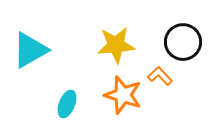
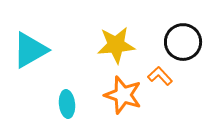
cyan ellipse: rotated 28 degrees counterclockwise
